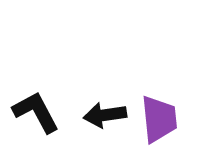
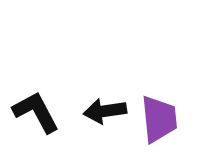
black arrow: moved 4 px up
